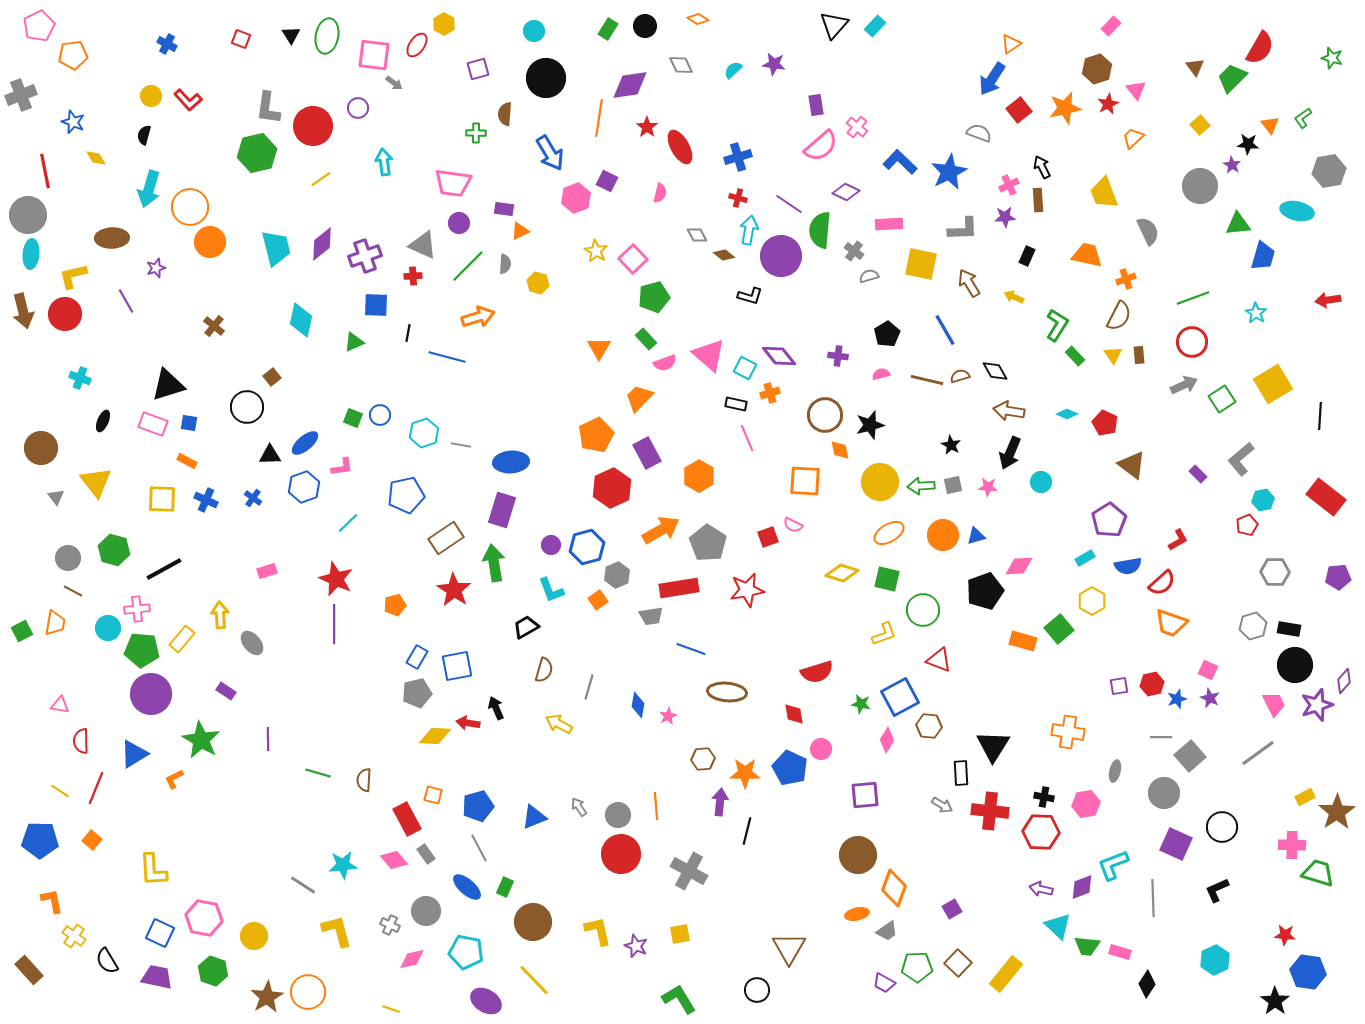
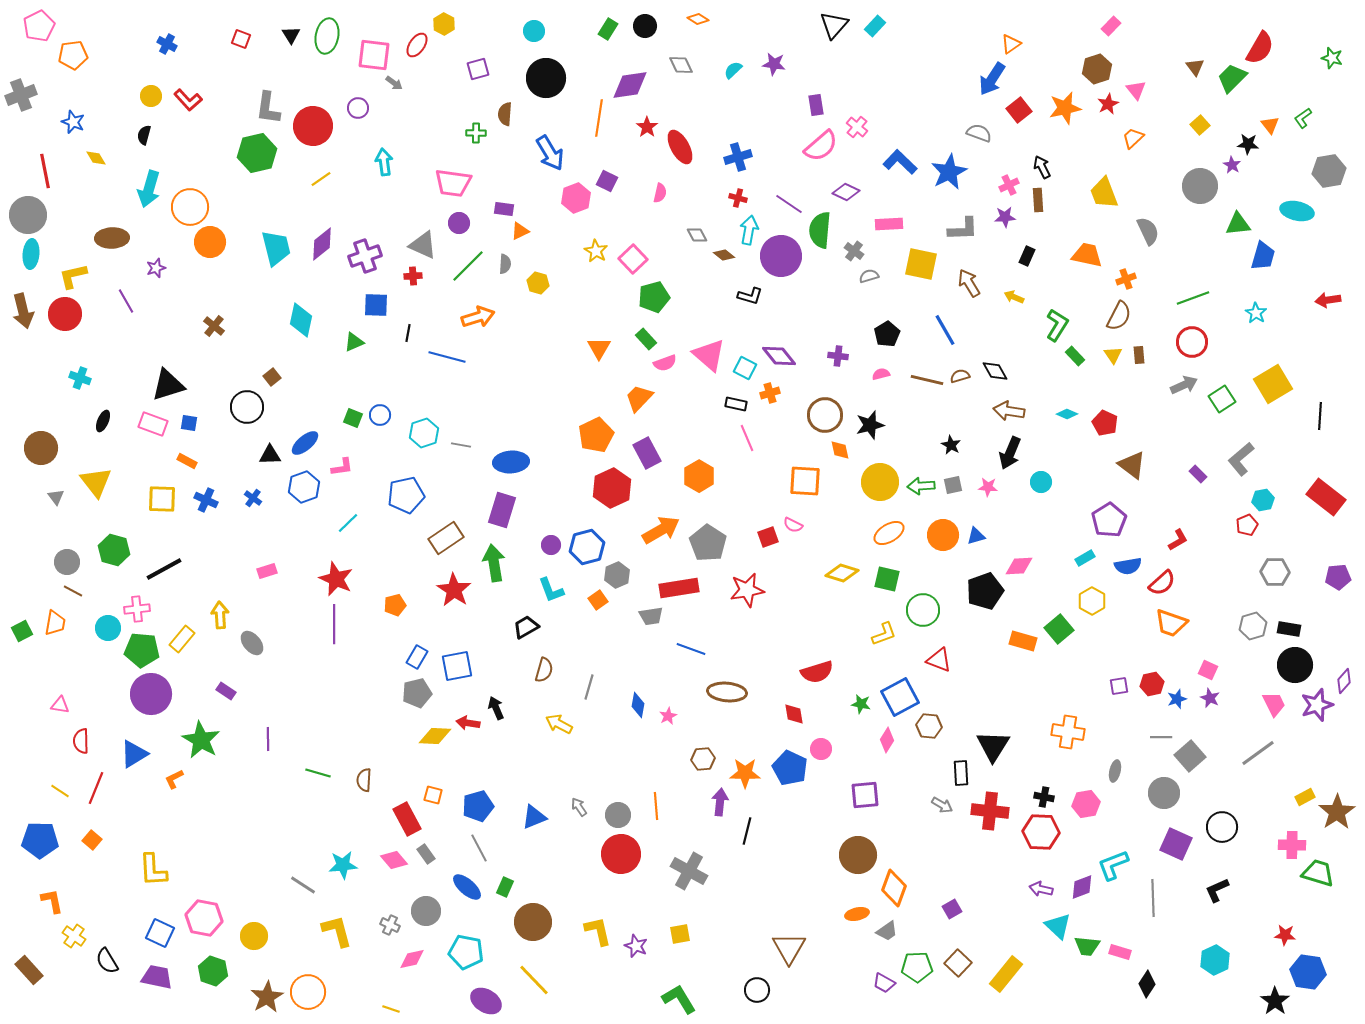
gray circle at (68, 558): moved 1 px left, 4 px down
